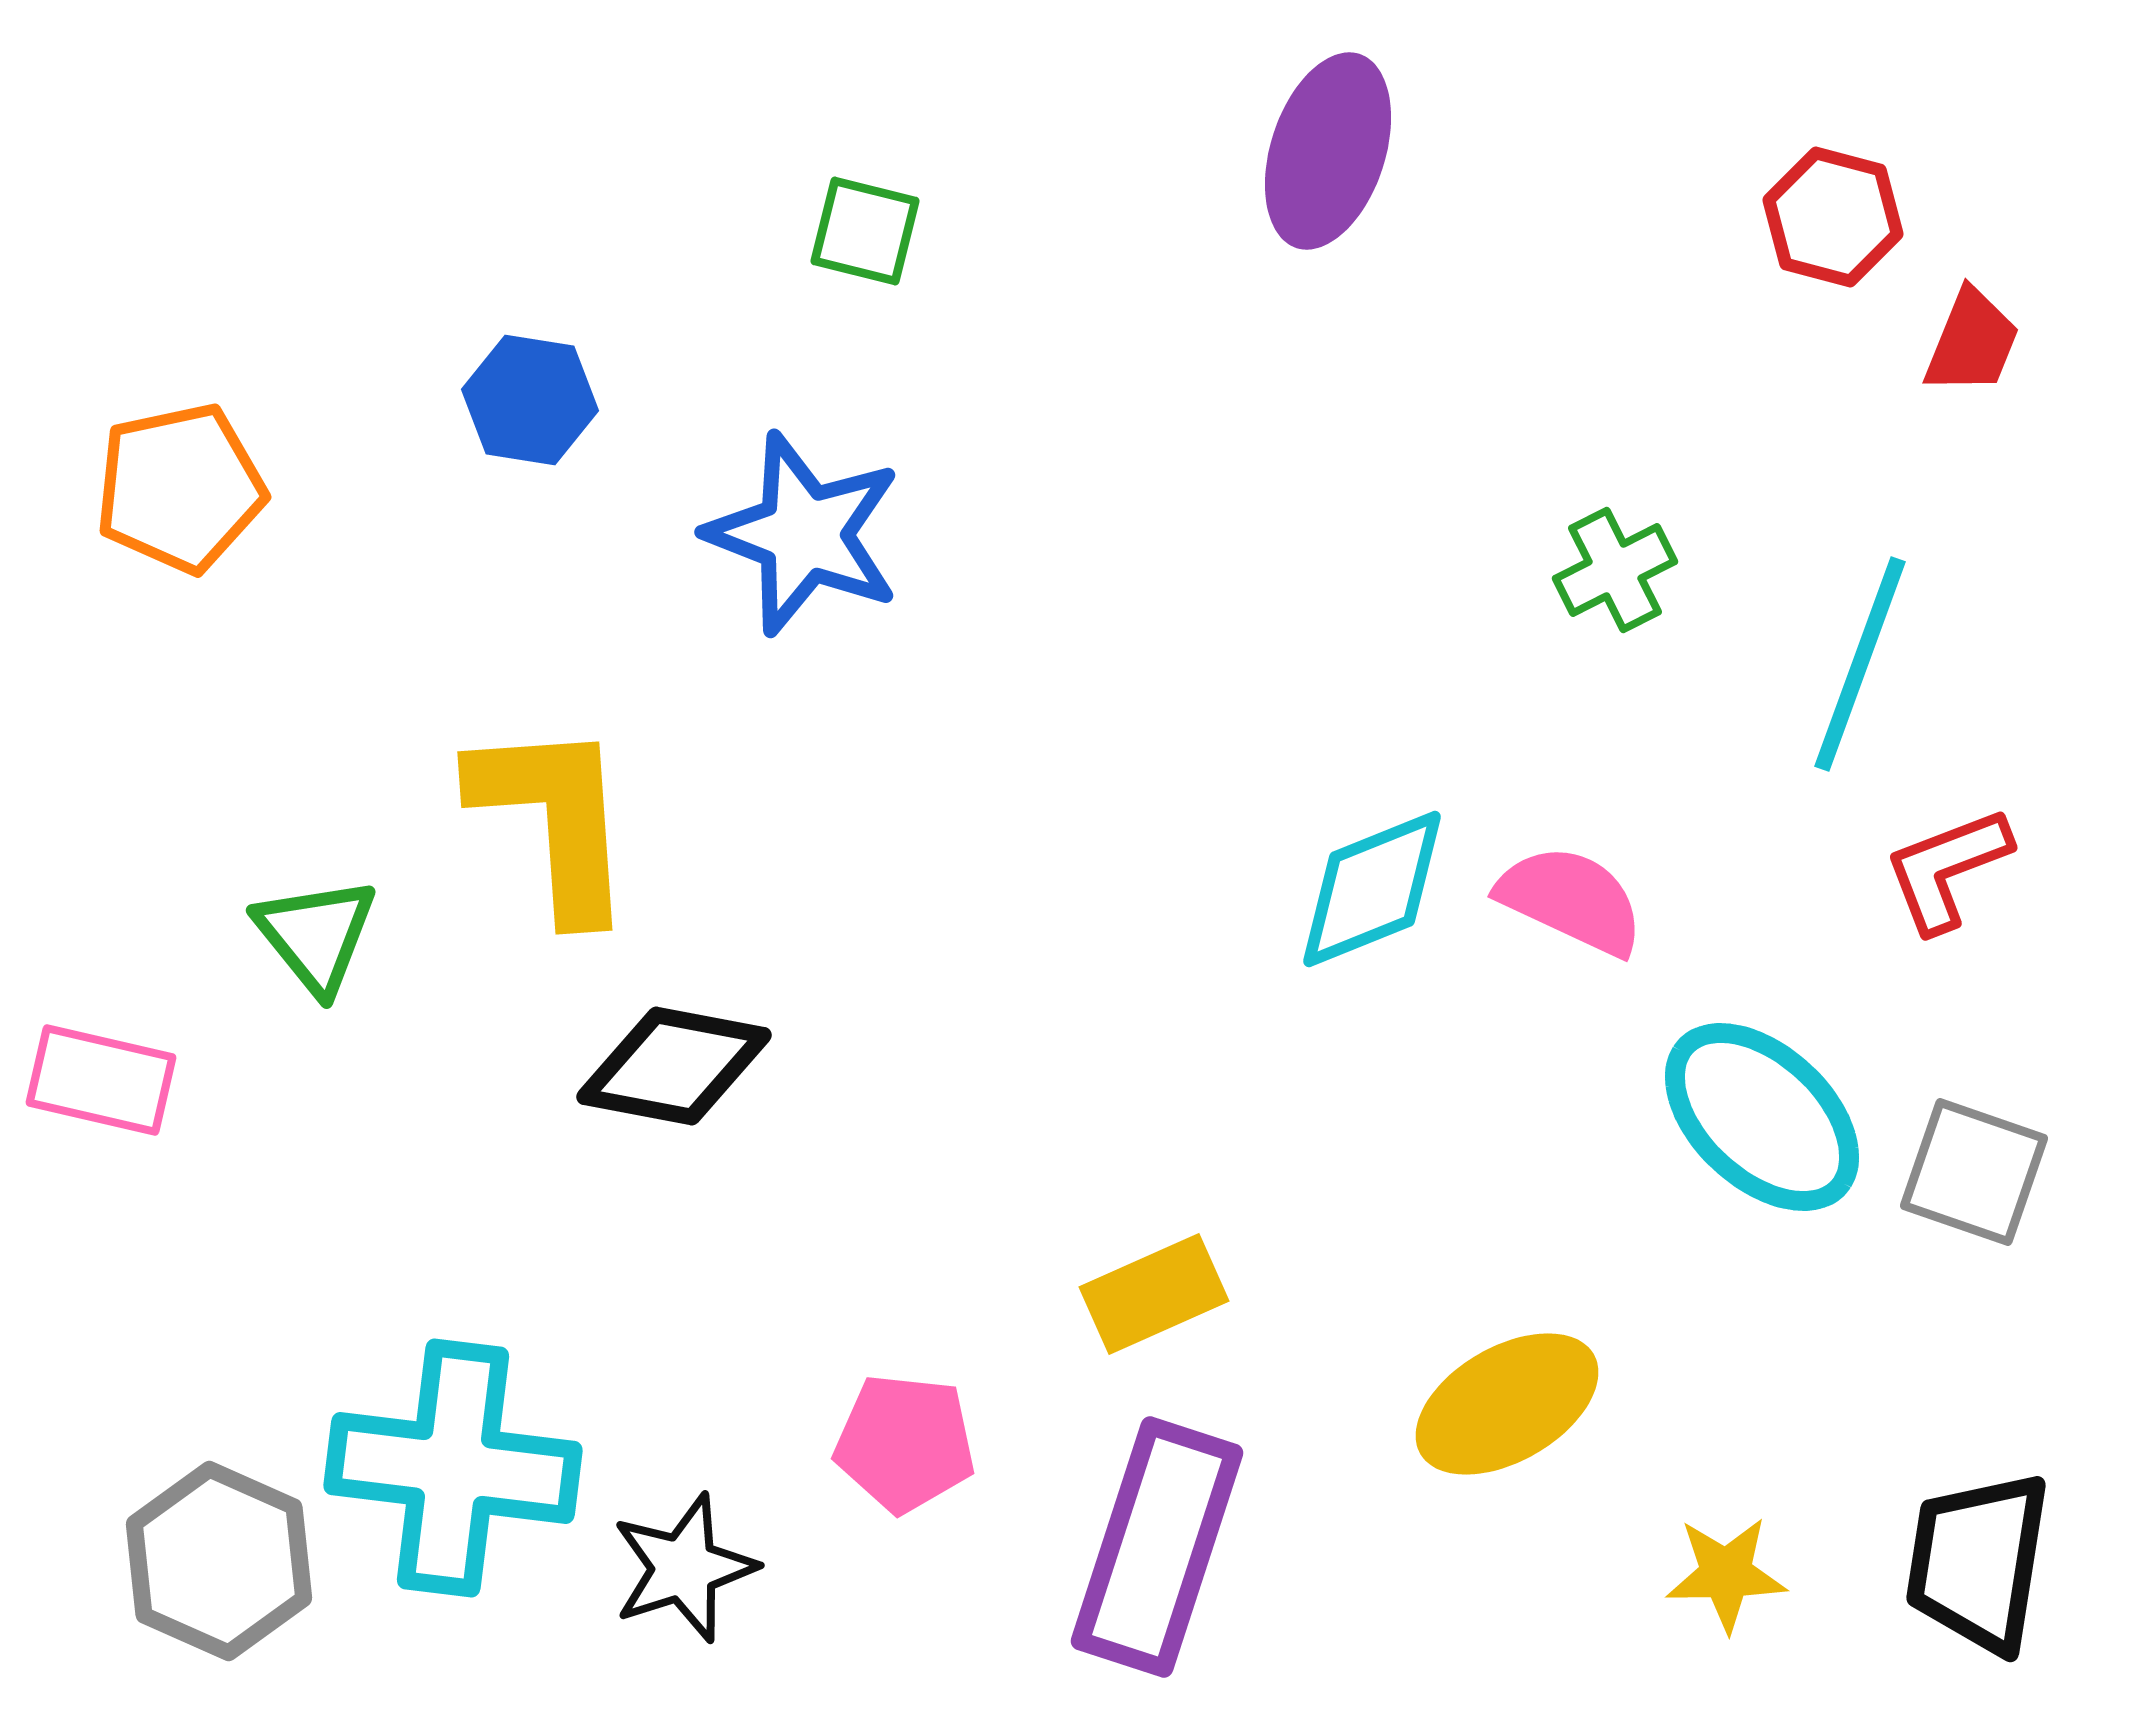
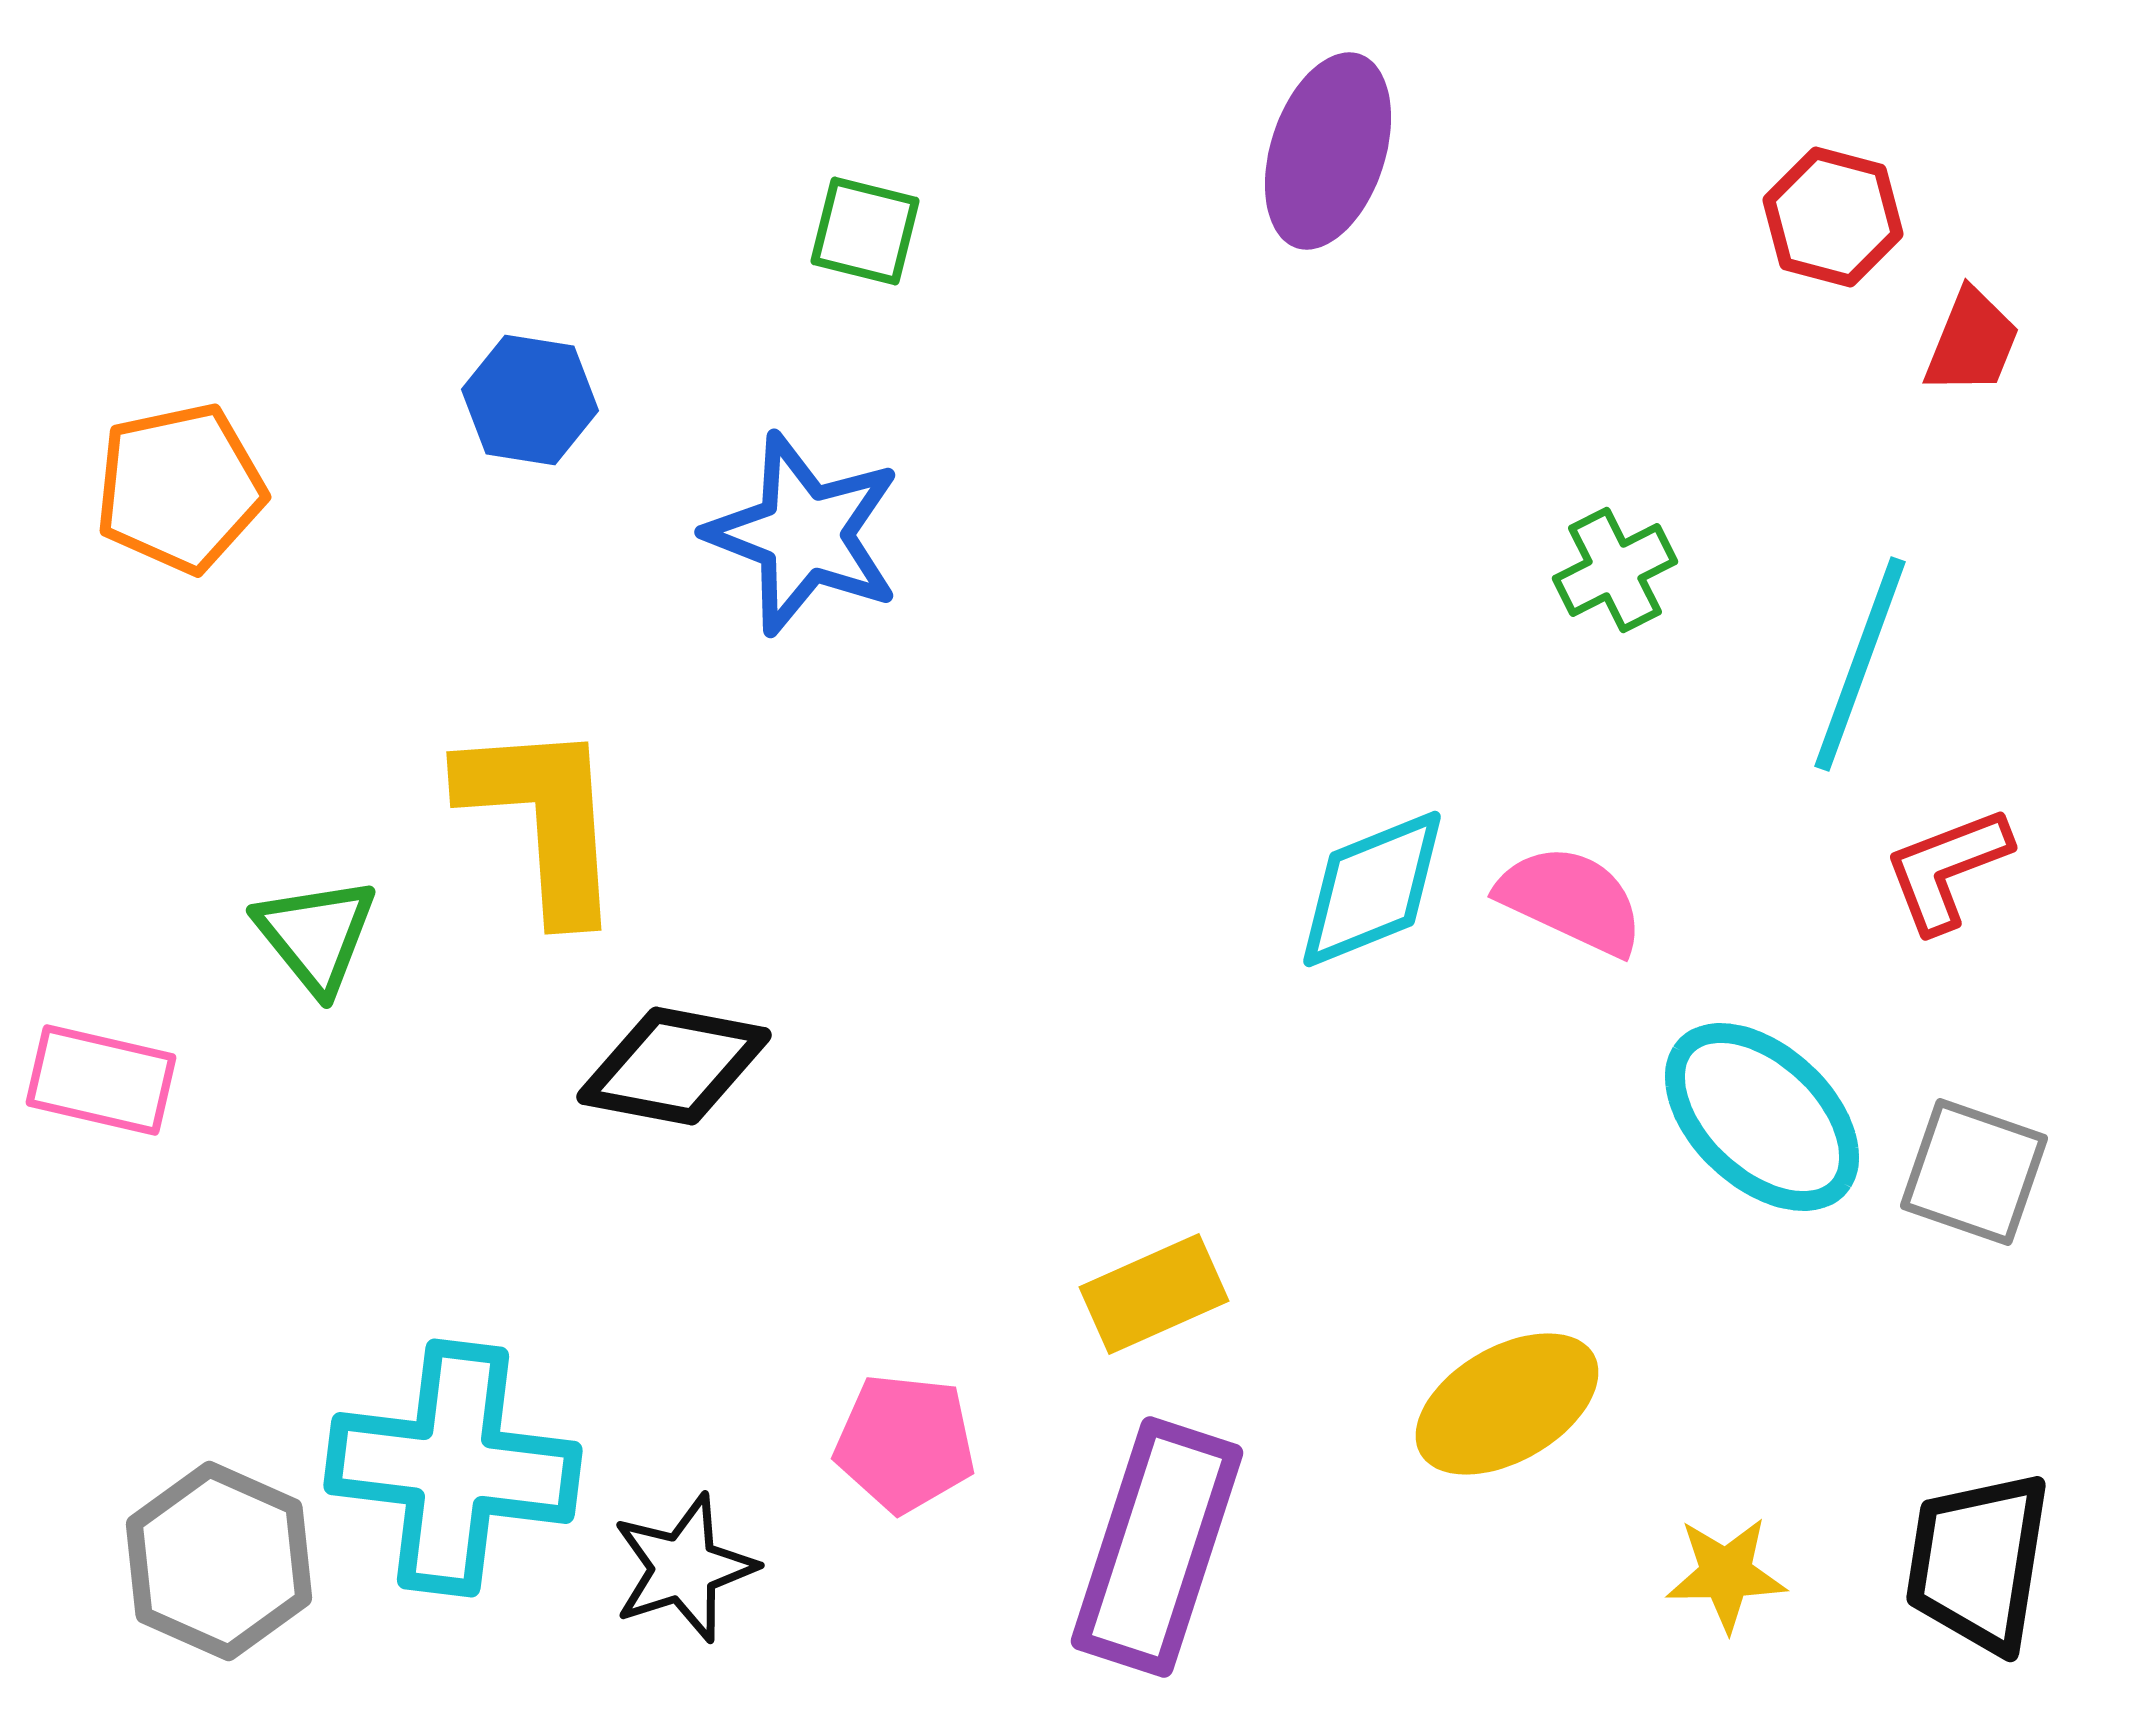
yellow L-shape: moved 11 px left
